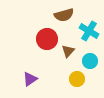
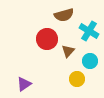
purple triangle: moved 6 px left, 5 px down
